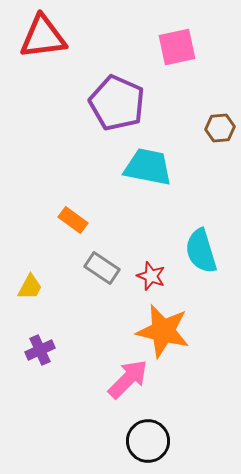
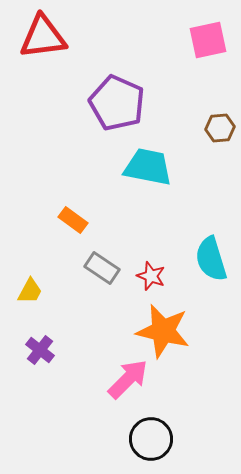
pink square: moved 31 px right, 7 px up
cyan semicircle: moved 10 px right, 8 px down
yellow trapezoid: moved 4 px down
purple cross: rotated 28 degrees counterclockwise
black circle: moved 3 px right, 2 px up
